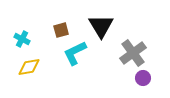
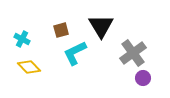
yellow diamond: rotated 55 degrees clockwise
